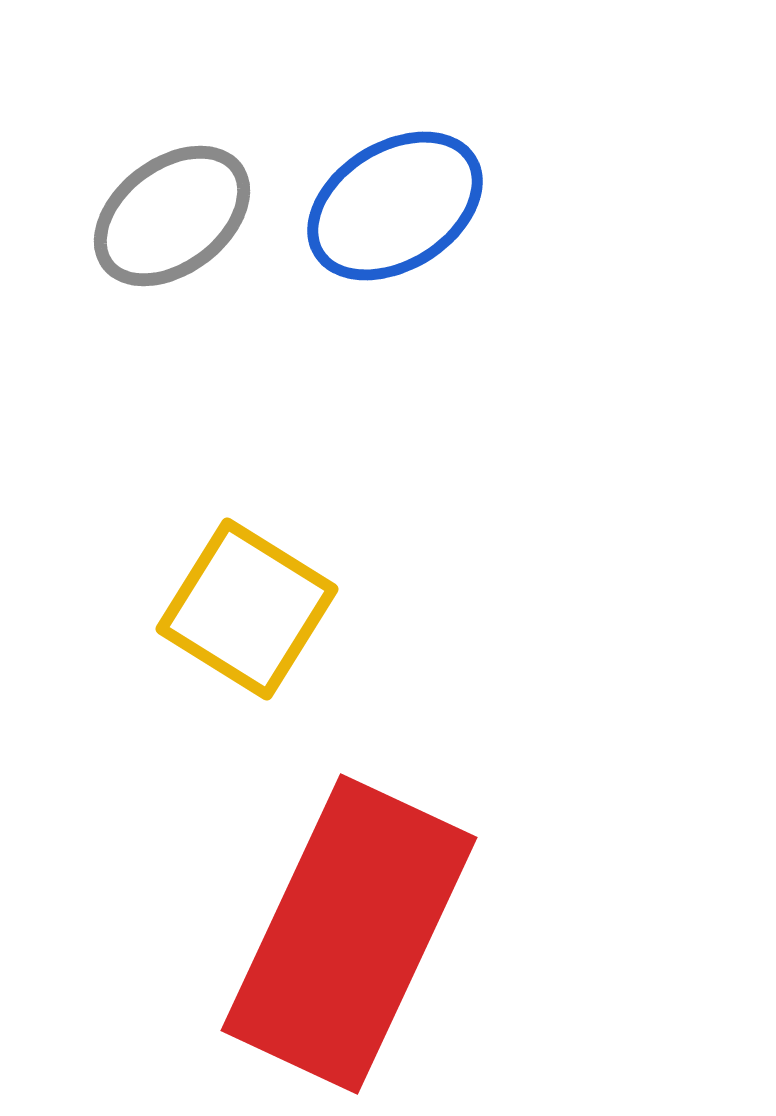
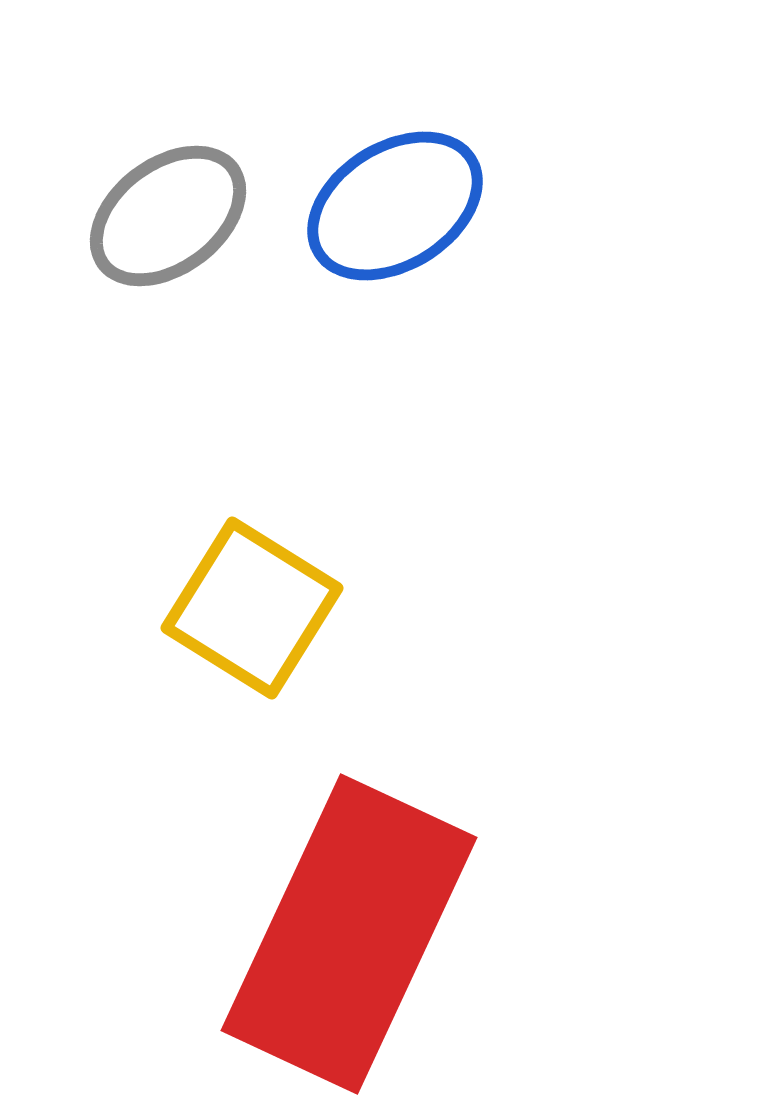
gray ellipse: moved 4 px left
yellow square: moved 5 px right, 1 px up
